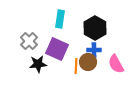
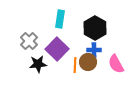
purple square: rotated 20 degrees clockwise
orange line: moved 1 px left, 1 px up
